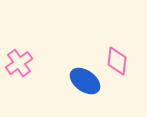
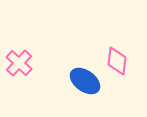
pink cross: rotated 12 degrees counterclockwise
